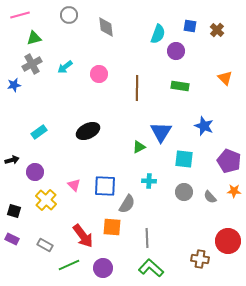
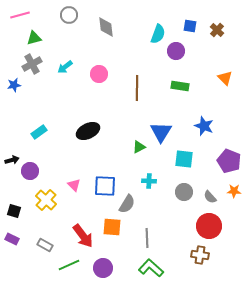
purple circle at (35, 172): moved 5 px left, 1 px up
red circle at (228, 241): moved 19 px left, 15 px up
brown cross at (200, 259): moved 4 px up
